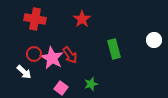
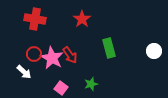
white circle: moved 11 px down
green rectangle: moved 5 px left, 1 px up
